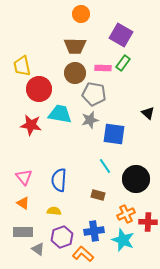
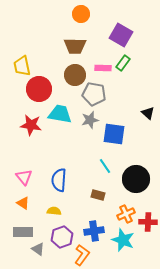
brown circle: moved 2 px down
orange L-shape: moved 1 px left, 1 px down; rotated 85 degrees clockwise
